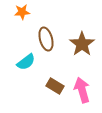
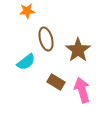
orange star: moved 5 px right, 1 px up
brown star: moved 4 px left, 6 px down
brown rectangle: moved 1 px right, 4 px up
